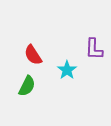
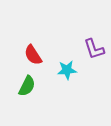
purple L-shape: rotated 20 degrees counterclockwise
cyan star: rotated 30 degrees clockwise
